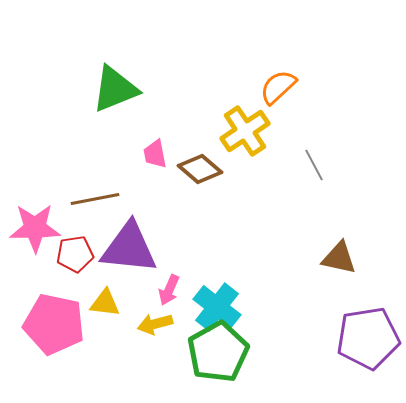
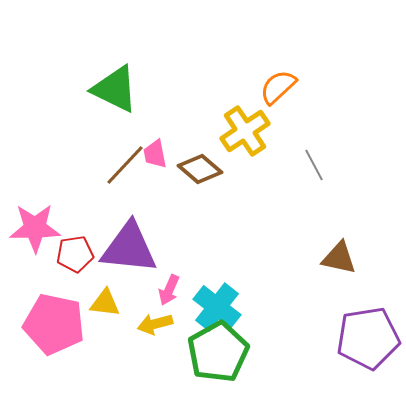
green triangle: rotated 48 degrees clockwise
brown line: moved 30 px right, 34 px up; rotated 36 degrees counterclockwise
